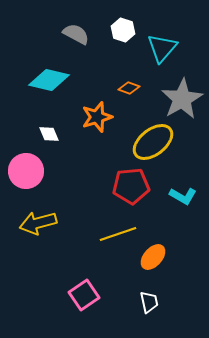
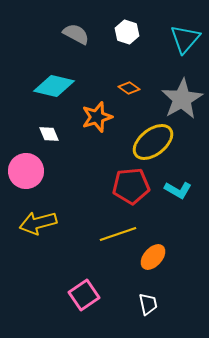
white hexagon: moved 4 px right, 2 px down
cyan triangle: moved 23 px right, 9 px up
cyan diamond: moved 5 px right, 6 px down
orange diamond: rotated 15 degrees clockwise
cyan L-shape: moved 5 px left, 6 px up
white trapezoid: moved 1 px left, 2 px down
